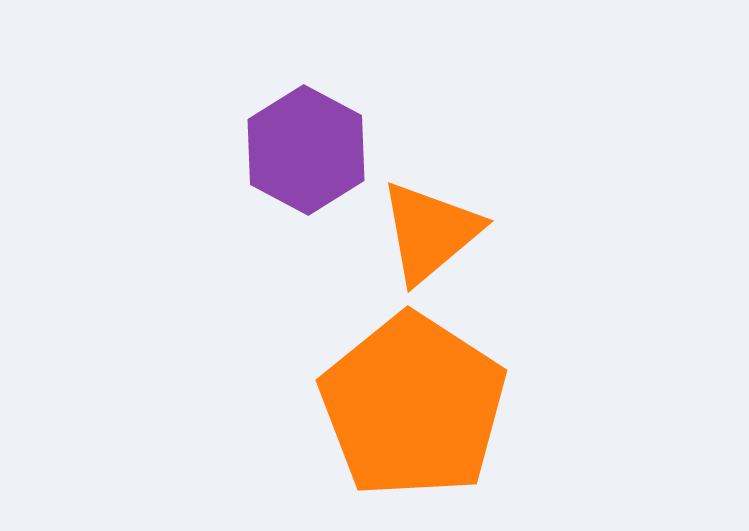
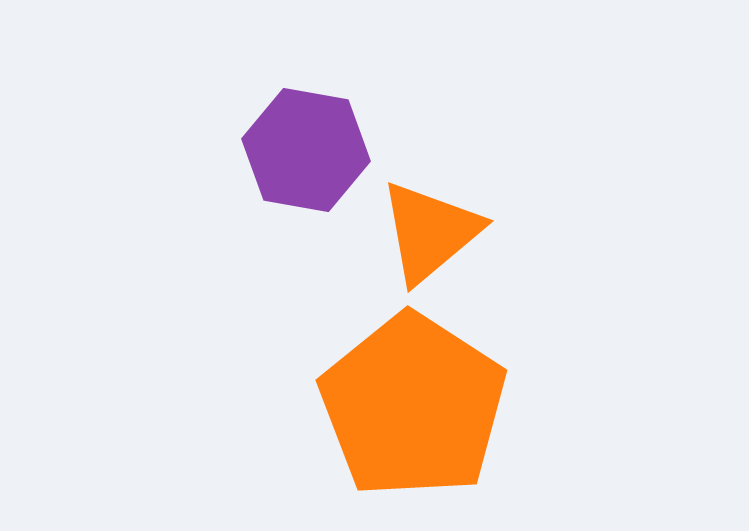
purple hexagon: rotated 18 degrees counterclockwise
